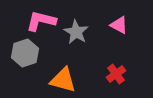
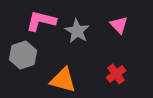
pink triangle: rotated 18 degrees clockwise
gray star: moved 1 px right, 1 px up
gray hexagon: moved 2 px left, 2 px down
